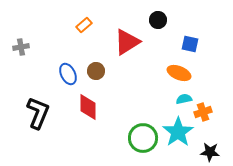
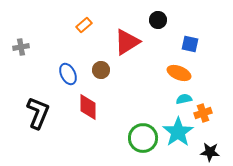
brown circle: moved 5 px right, 1 px up
orange cross: moved 1 px down
